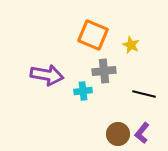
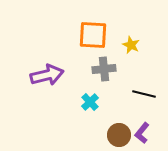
orange square: rotated 20 degrees counterclockwise
gray cross: moved 2 px up
purple arrow: rotated 24 degrees counterclockwise
cyan cross: moved 7 px right, 11 px down; rotated 36 degrees counterclockwise
brown circle: moved 1 px right, 1 px down
